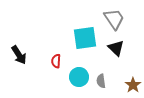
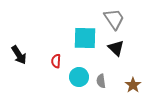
cyan square: rotated 10 degrees clockwise
